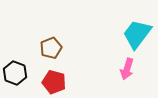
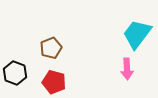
pink arrow: rotated 20 degrees counterclockwise
